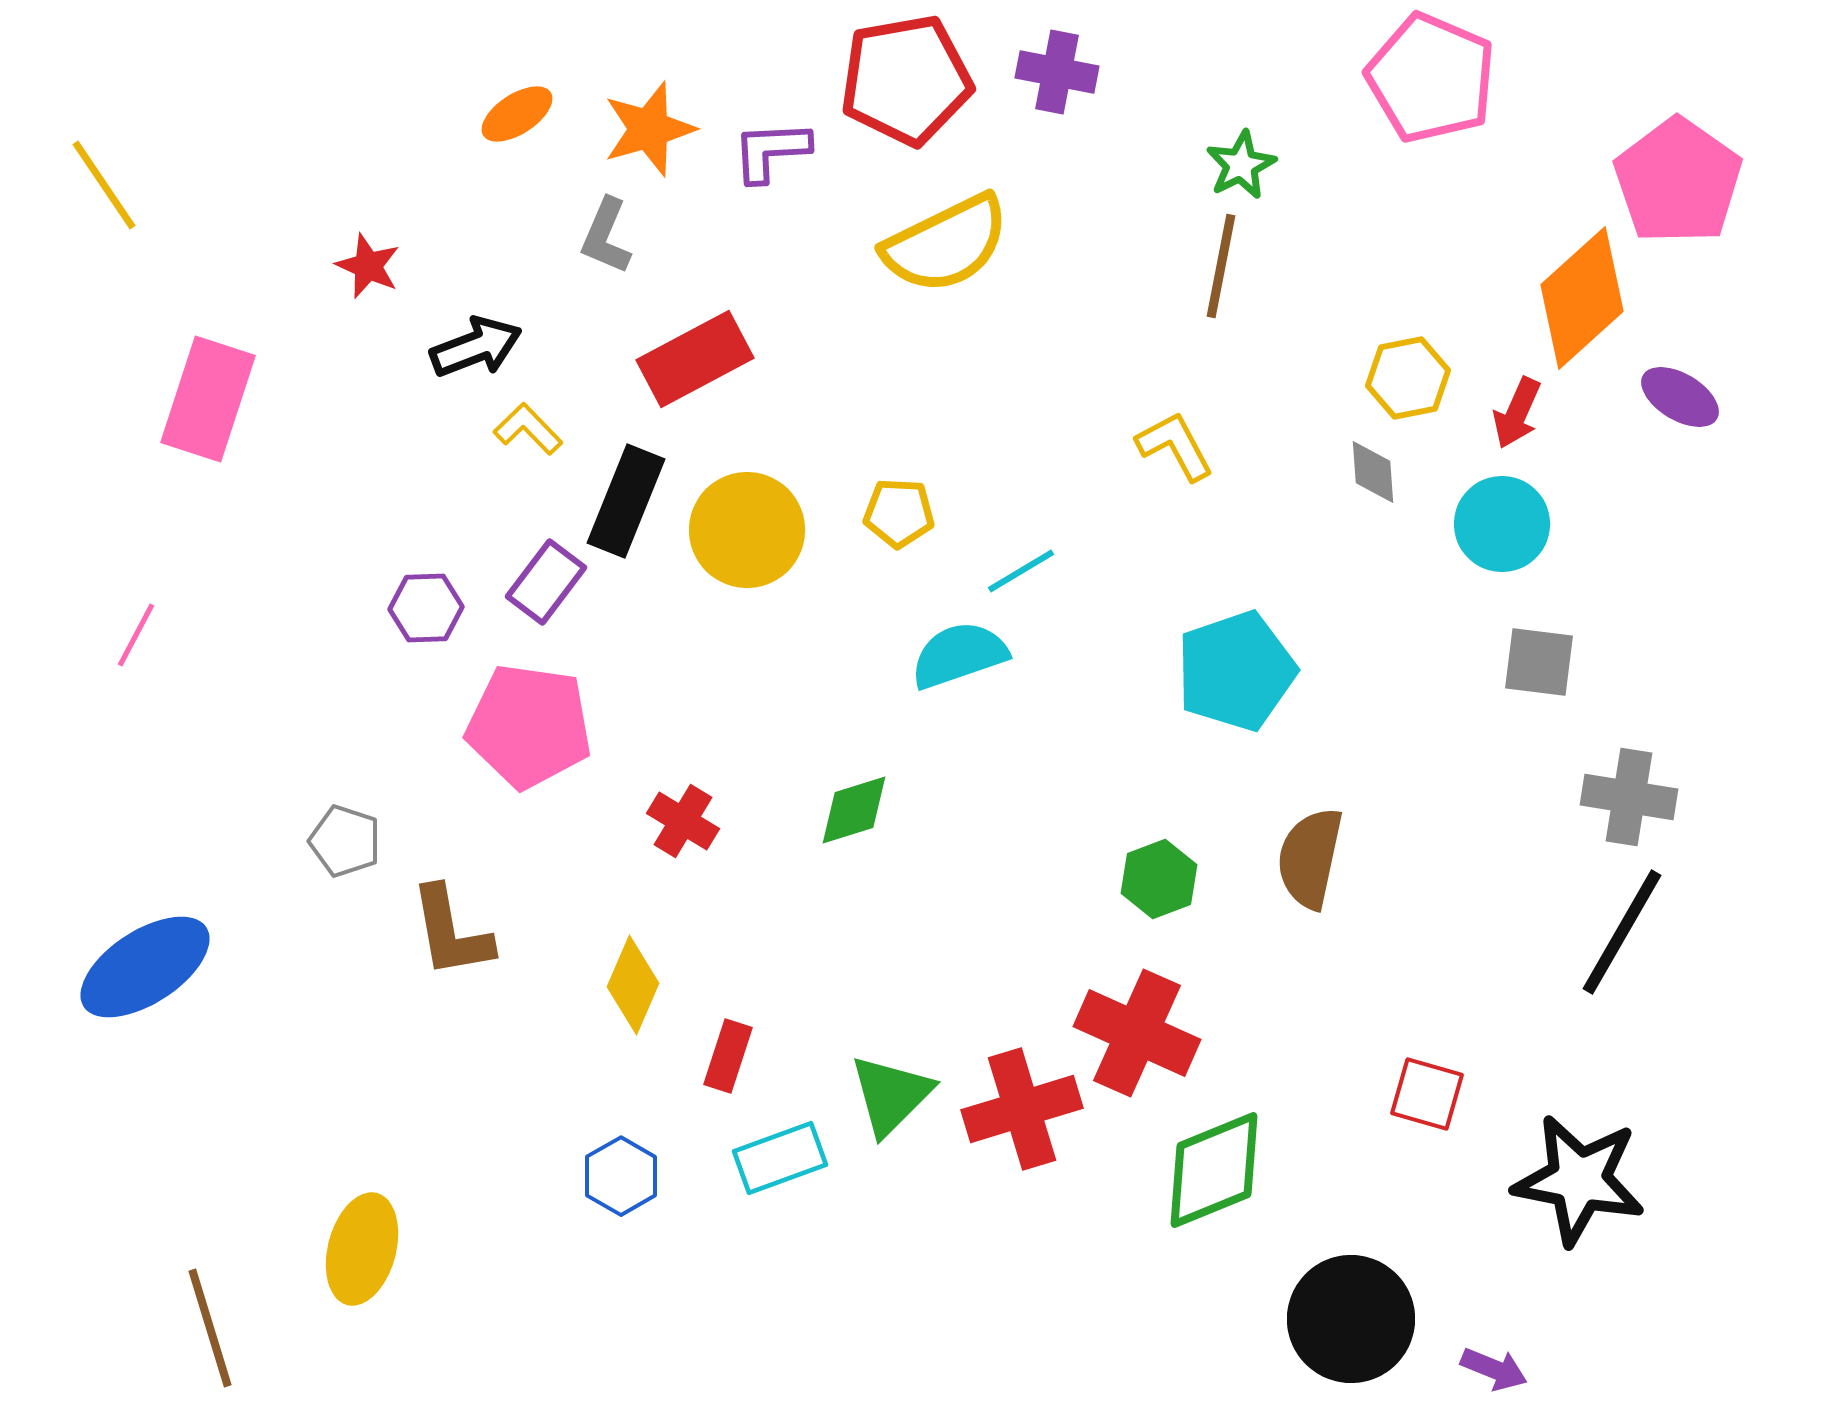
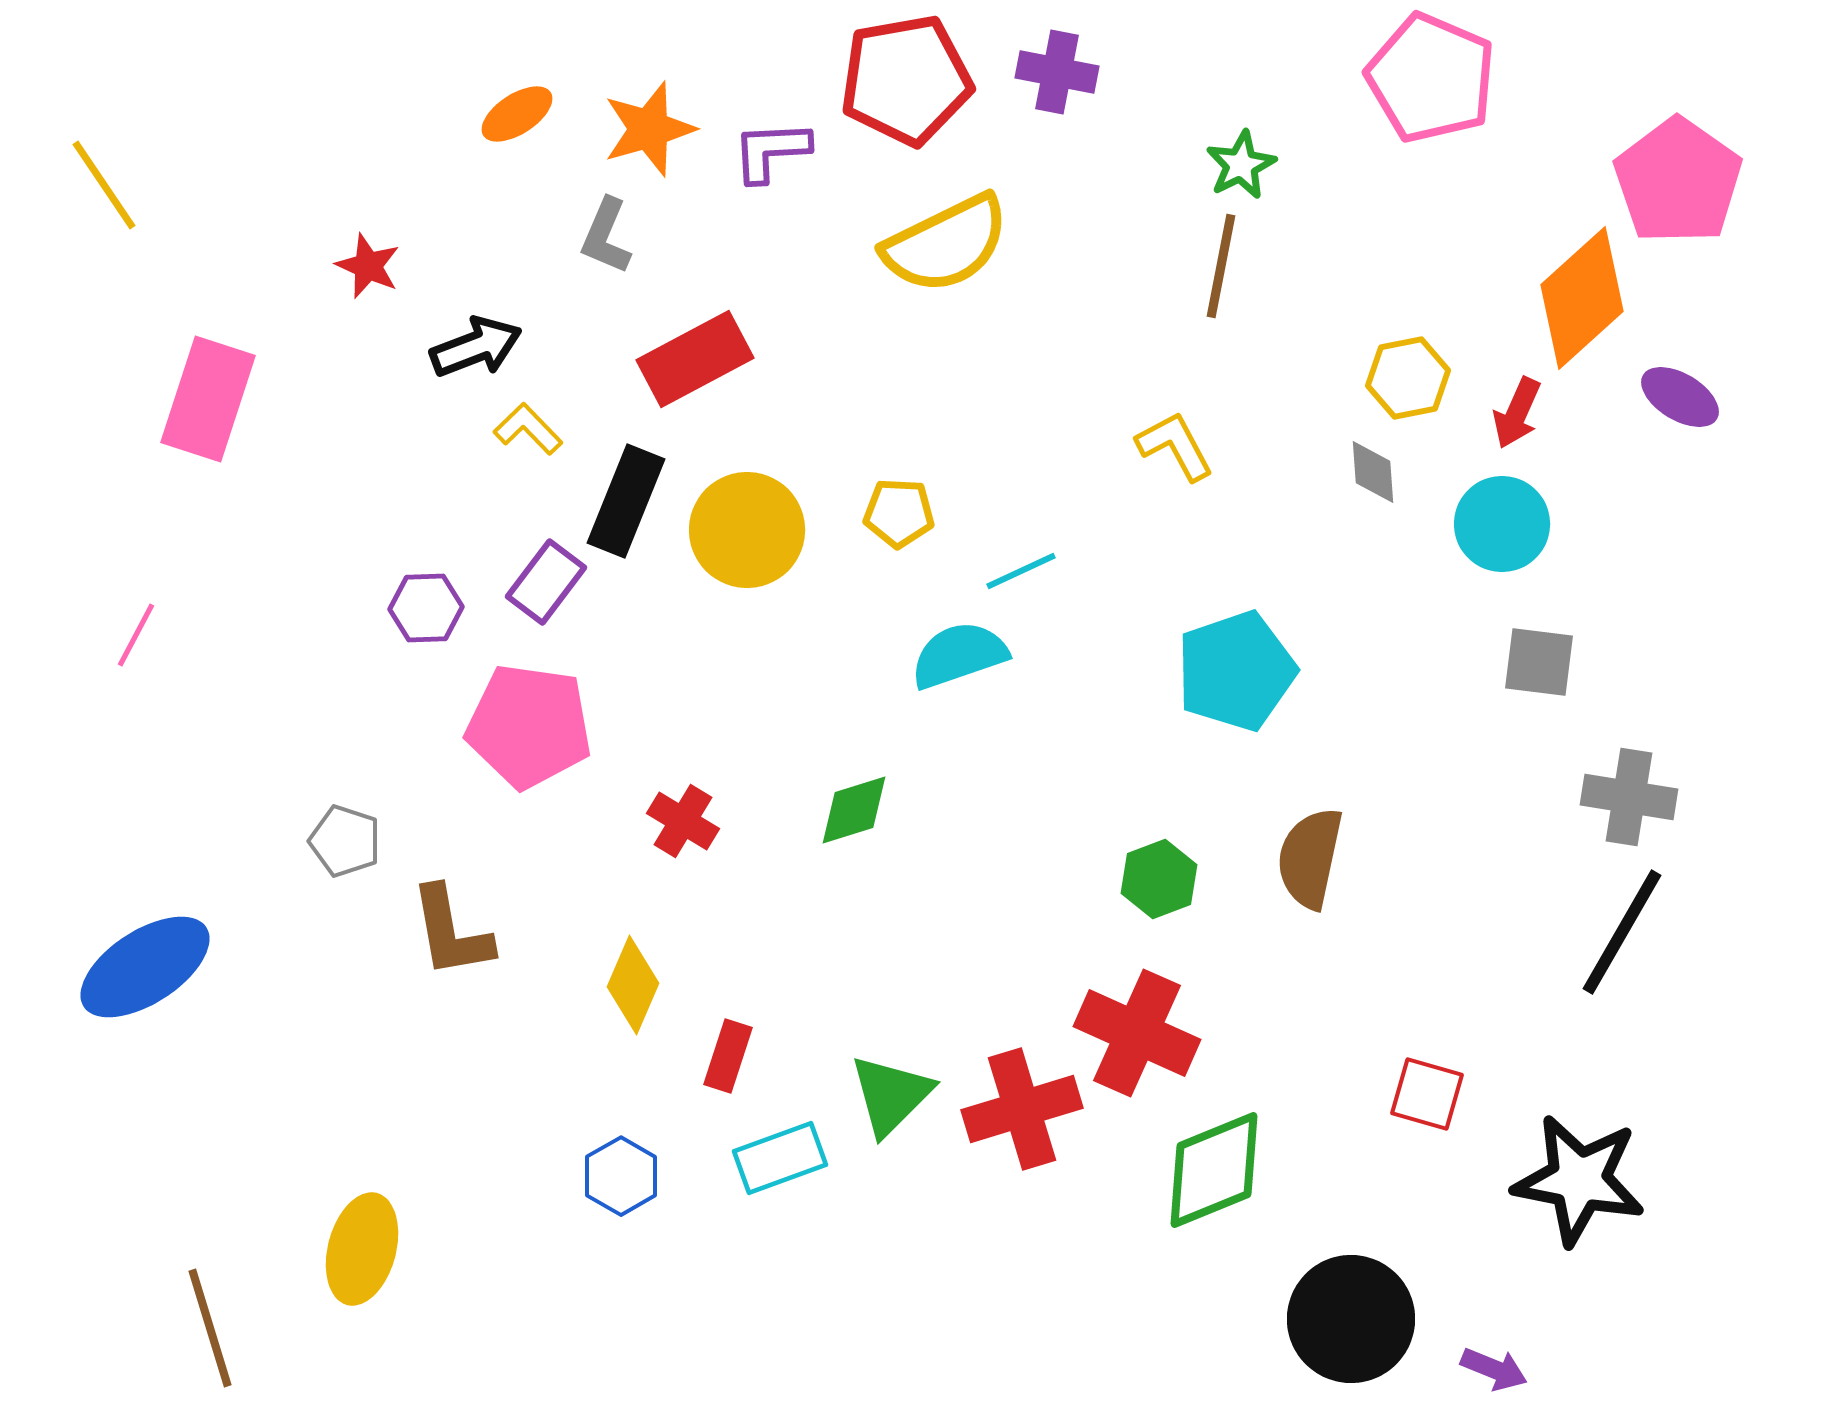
cyan line at (1021, 571): rotated 6 degrees clockwise
